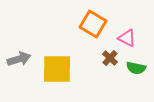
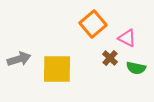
orange square: rotated 20 degrees clockwise
